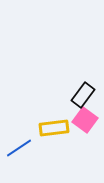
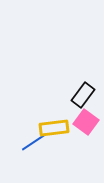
pink square: moved 1 px right, 2 px down
blue line: moved 15 px right, 6 px up
